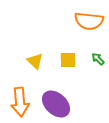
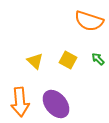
orange semicircle: rotated 12 degrees clockwise
yellow square: rotated 30 degrees clockwise
purple ellipse: rotated 8 degrees clockwise
